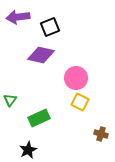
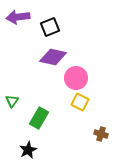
purple diamond: moved 12 px right, 2 px down
green triangle: moved 2 px right, 1 px down
green rectangle: rotated 35 degrees counterclockwise
